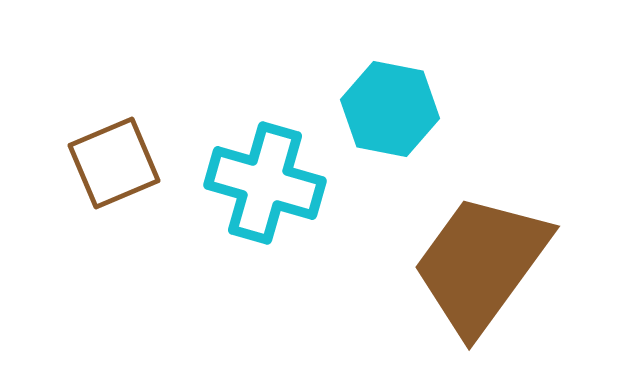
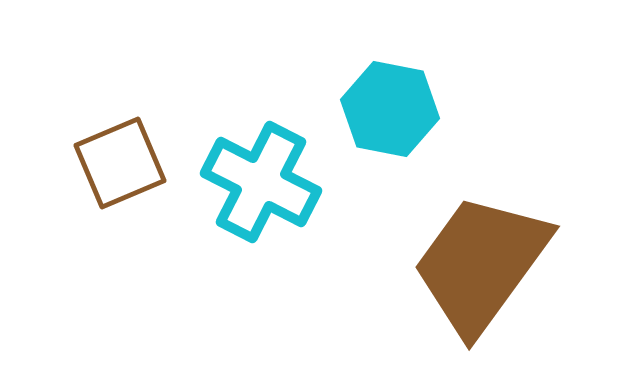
brown square: moved 6 px right
cyan cross: moved 4 px left, 1 px up; rotated 11 degrees clockwise
